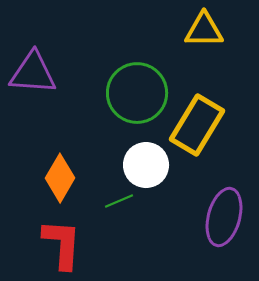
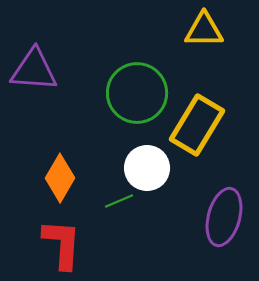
purple triangle: moved 1 px right, 3 px up
white circle: moved 1 px right, 3 px down
